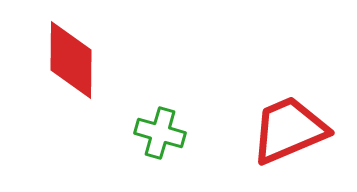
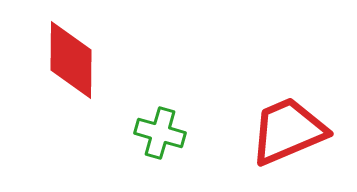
red trapezoid: moved 1 px left, 1 px down
